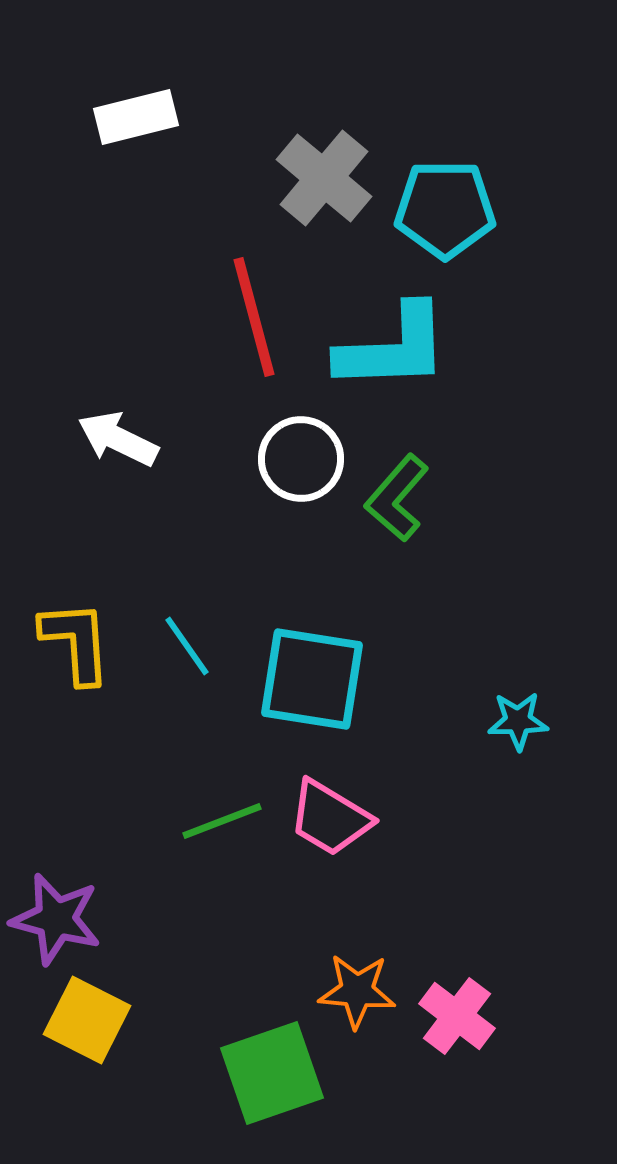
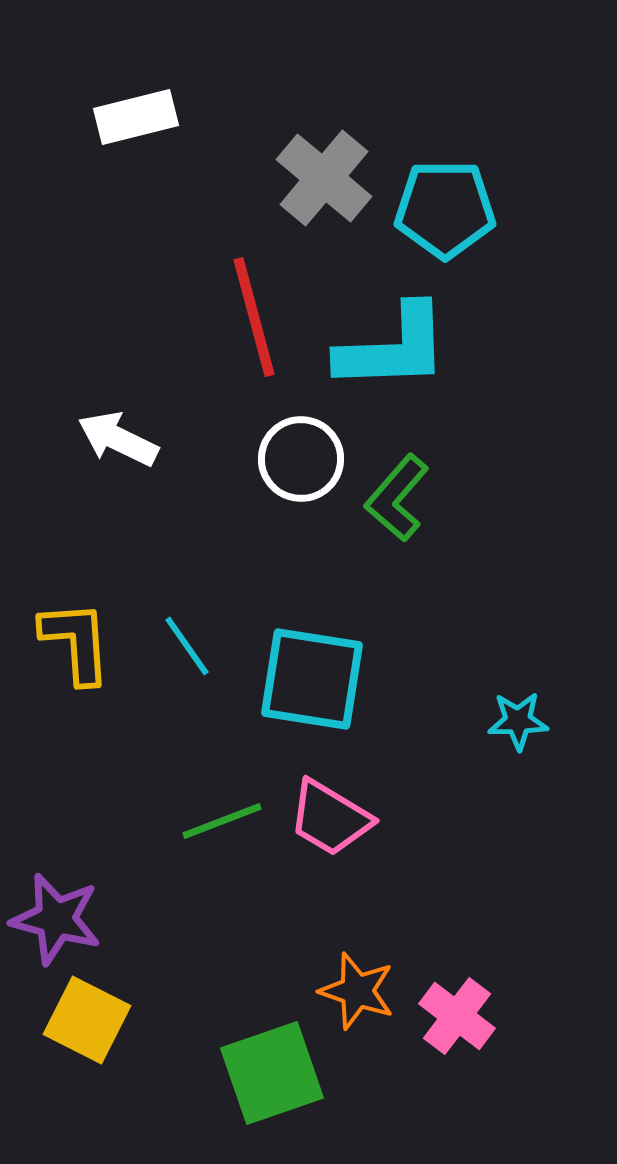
orange star: rotated 14 degrees clockwise
